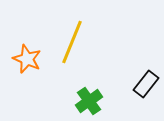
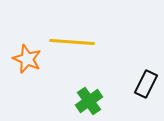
yellow line: rotated 72 degrees clockwise
black rectangle: rotated 12 degrees counterclockwise
